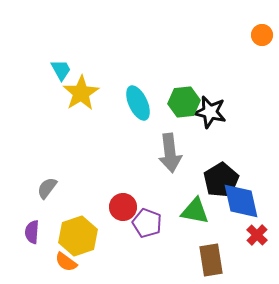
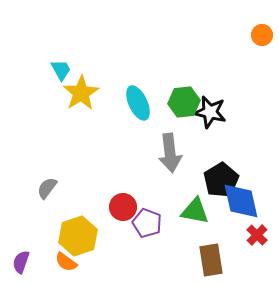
purple semicircle: moved 11 px left, 30 px down; rotated 15 degrees clockwise
